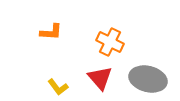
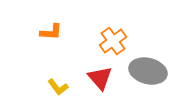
orange cross: moved 3 px right, 1 px up; rotated 28 degrees clockwise
gray ellipse: moved 8 px up
